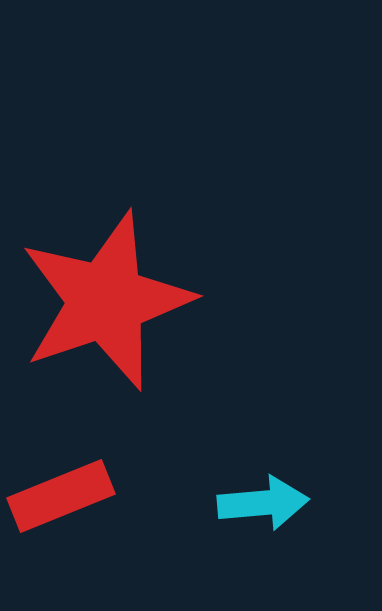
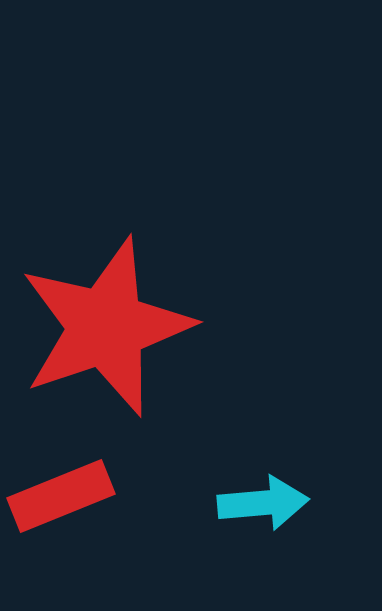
red star: moved 26 px down
